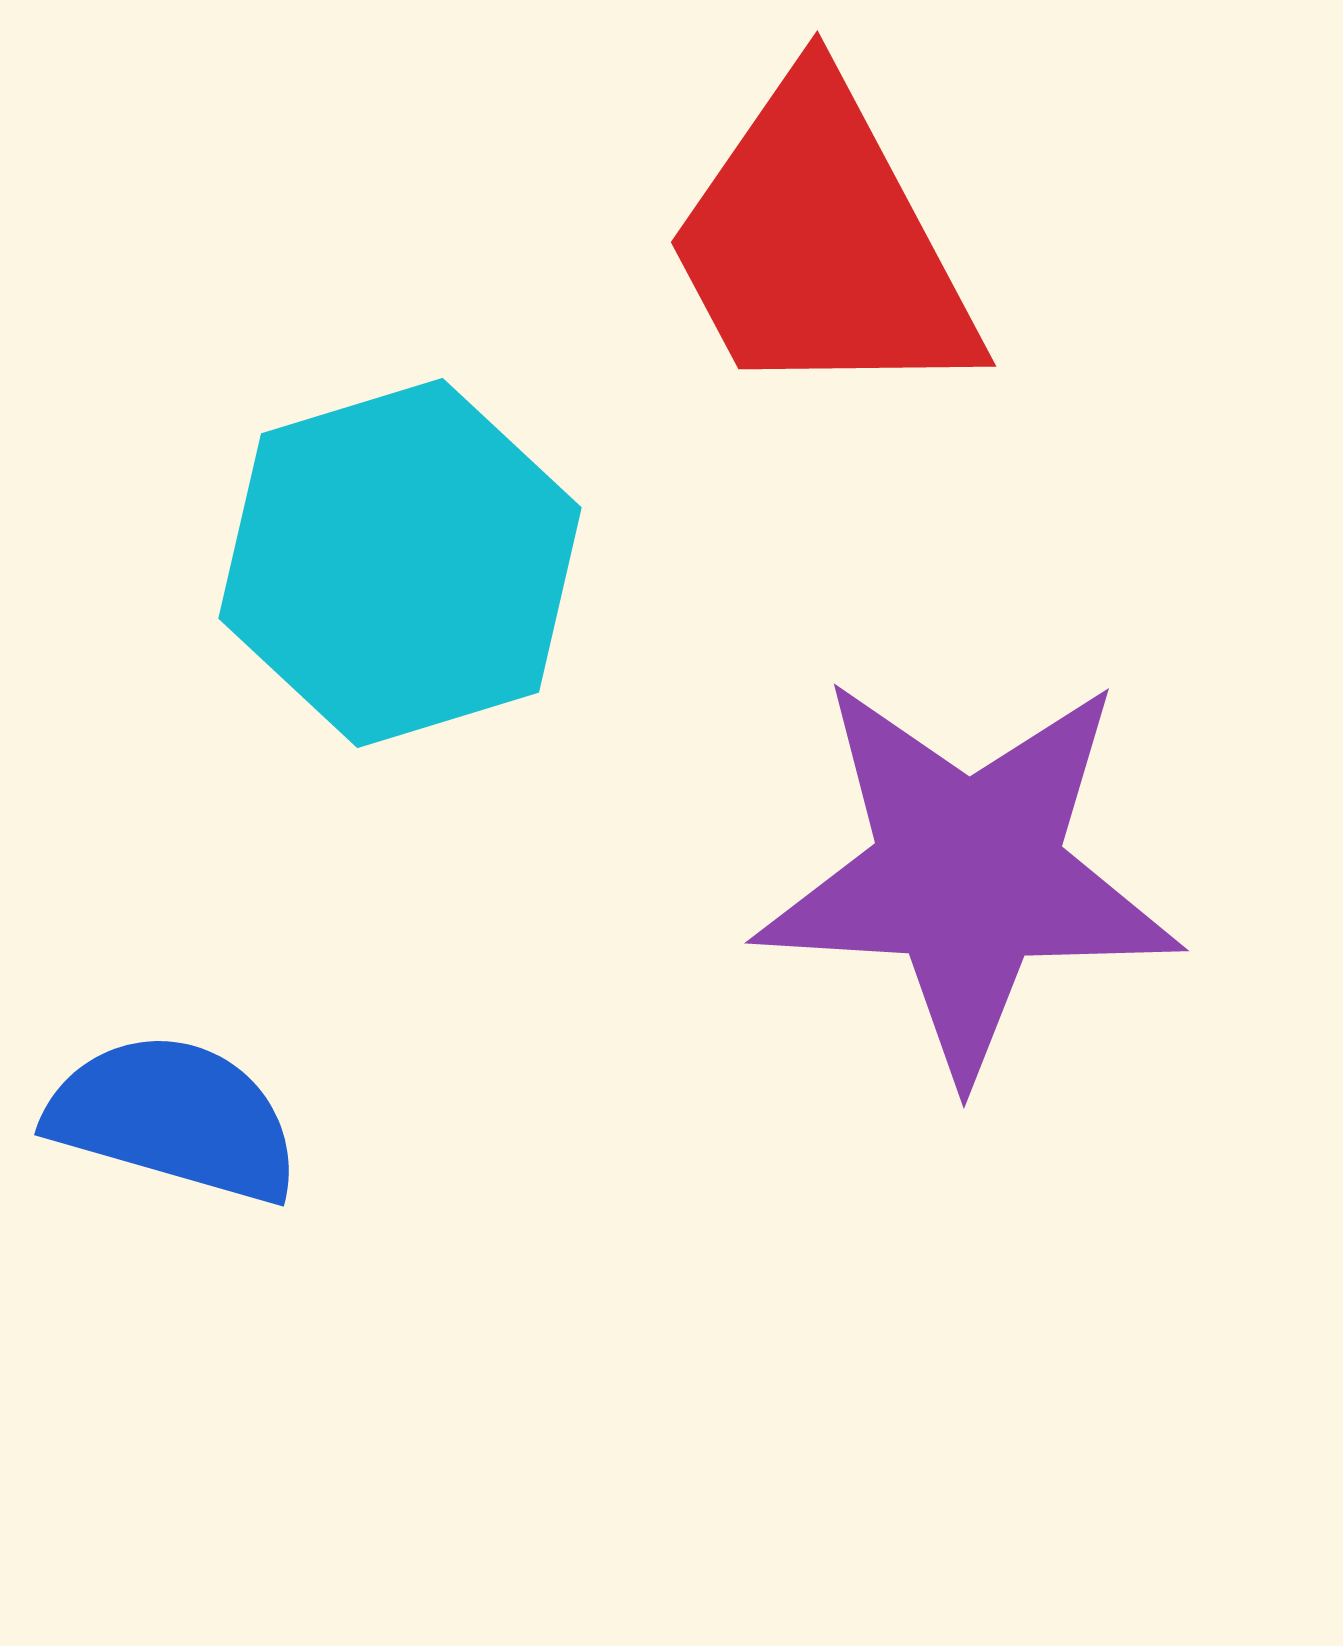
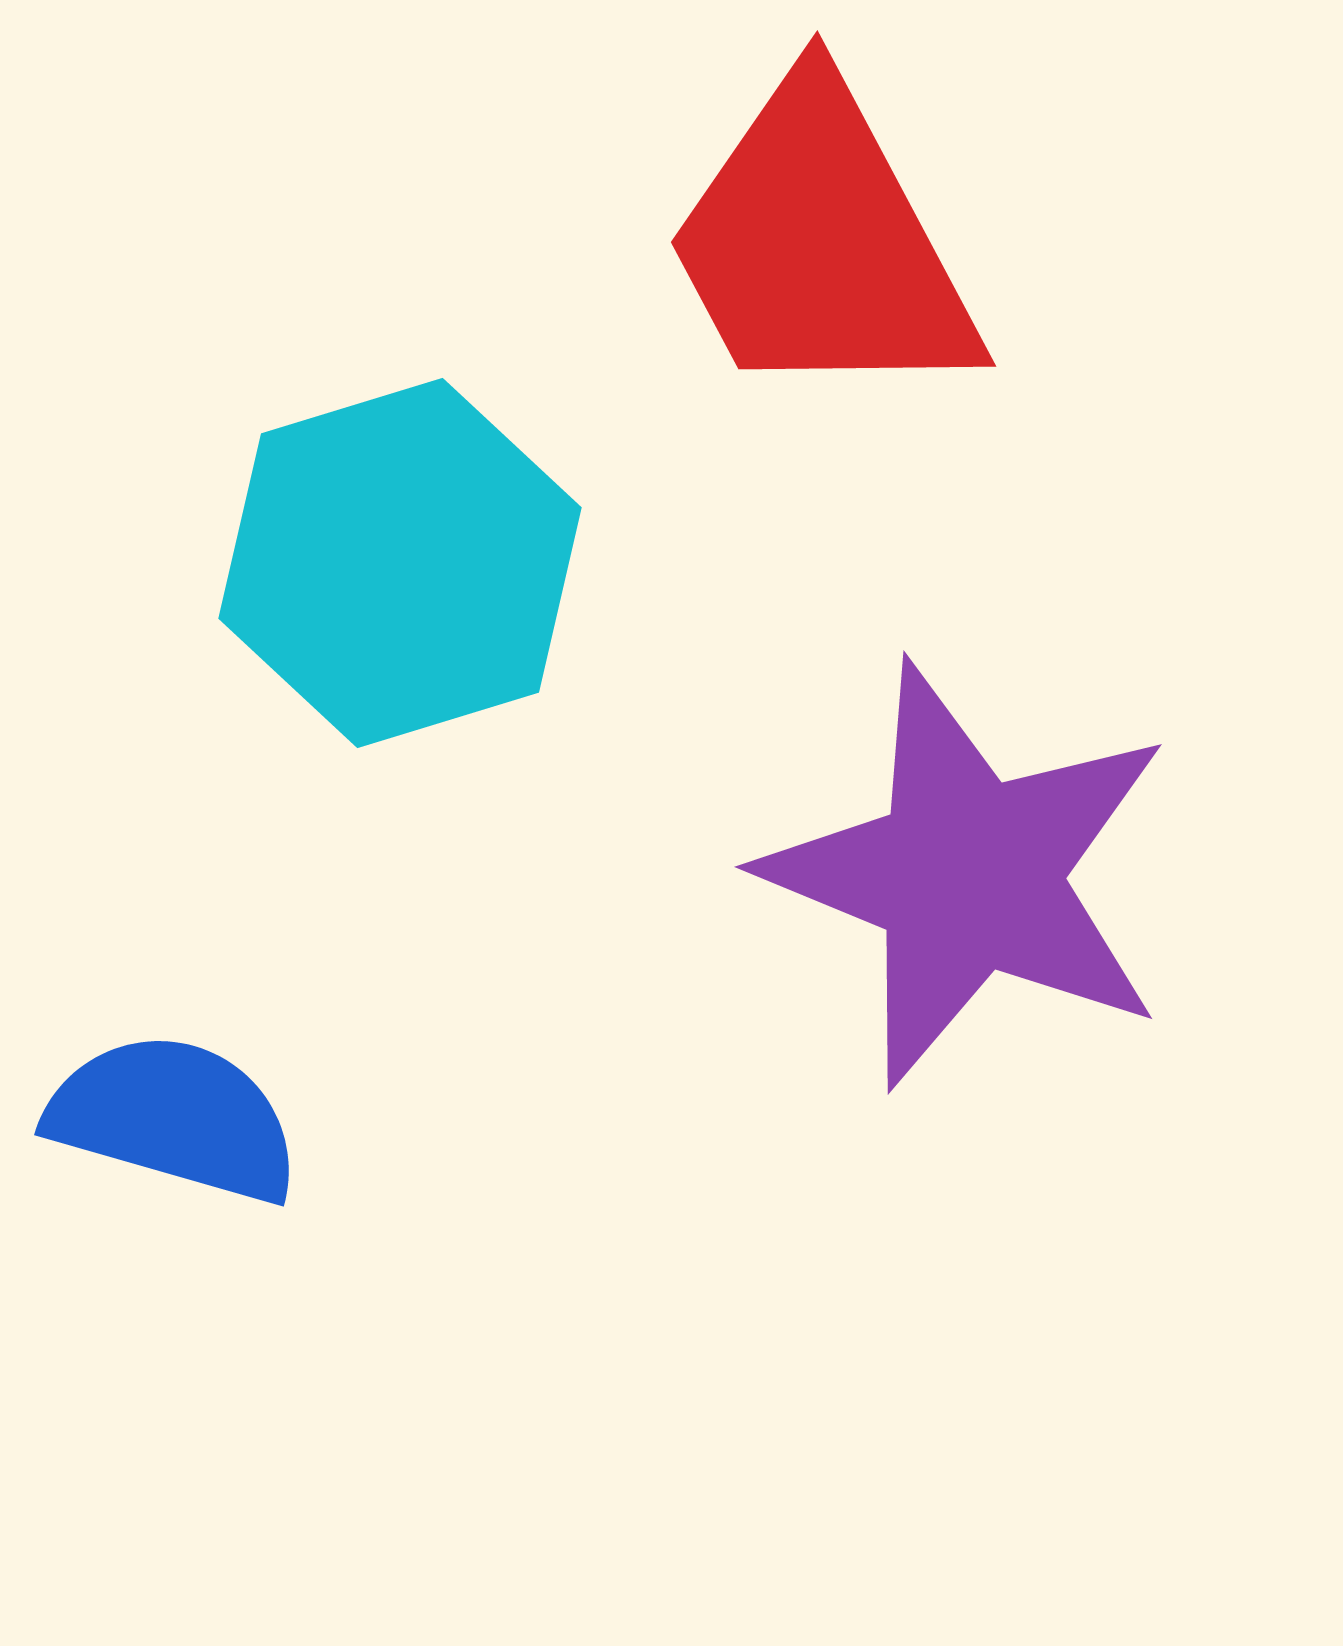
purple star: rotated 19 degrees clockwise
